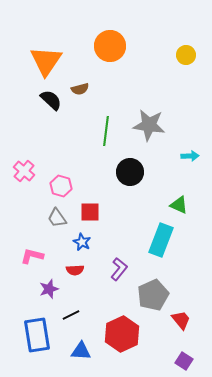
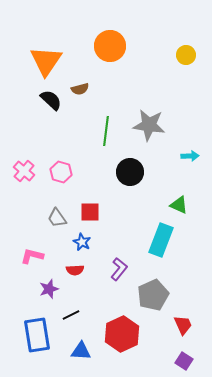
pink hexagon: moved 14 px up
red trapezoid: moved 2 px right, 5 px down; rotated 15 degrees clockwise
